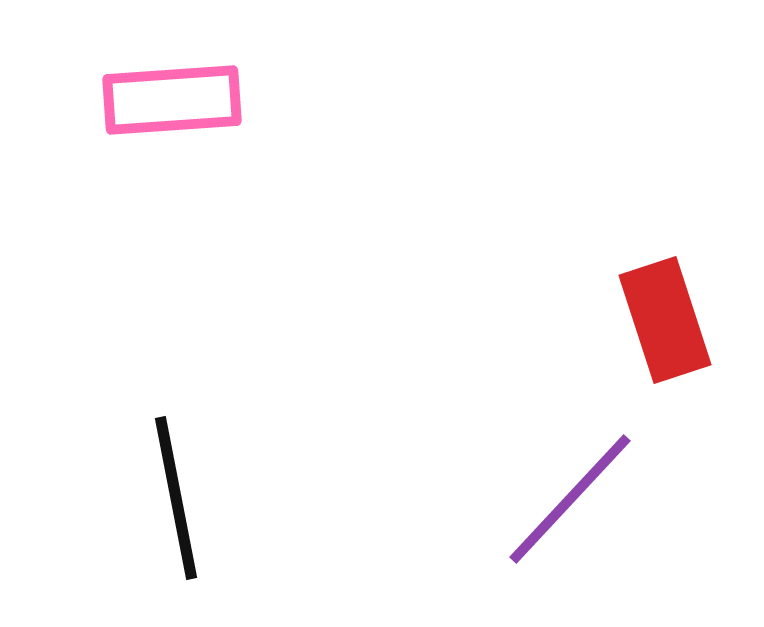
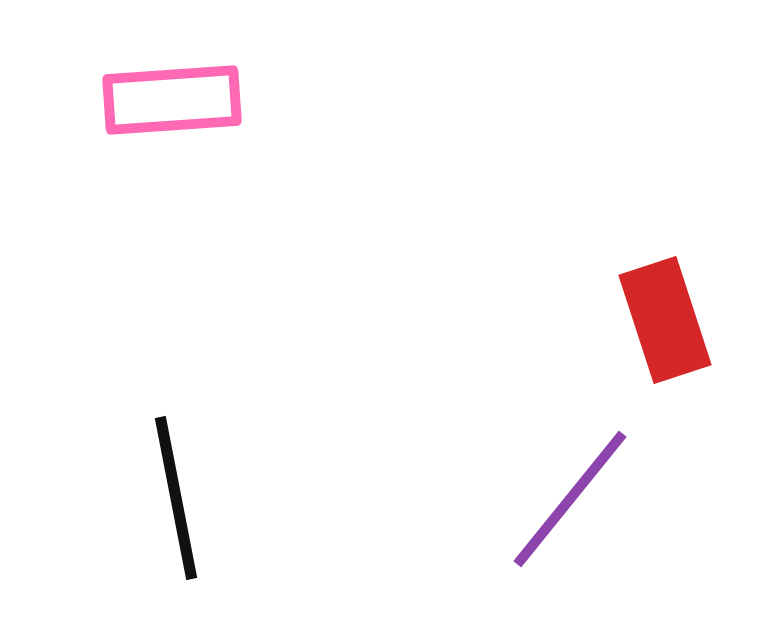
purple line: rotated 4 degrees counterclockwise
